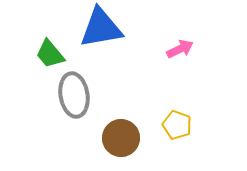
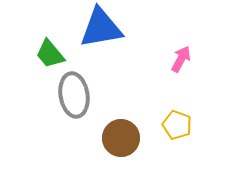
pink arrow: moved 1 px right, 10 px down; rotated 36 degrees counterclockwise
